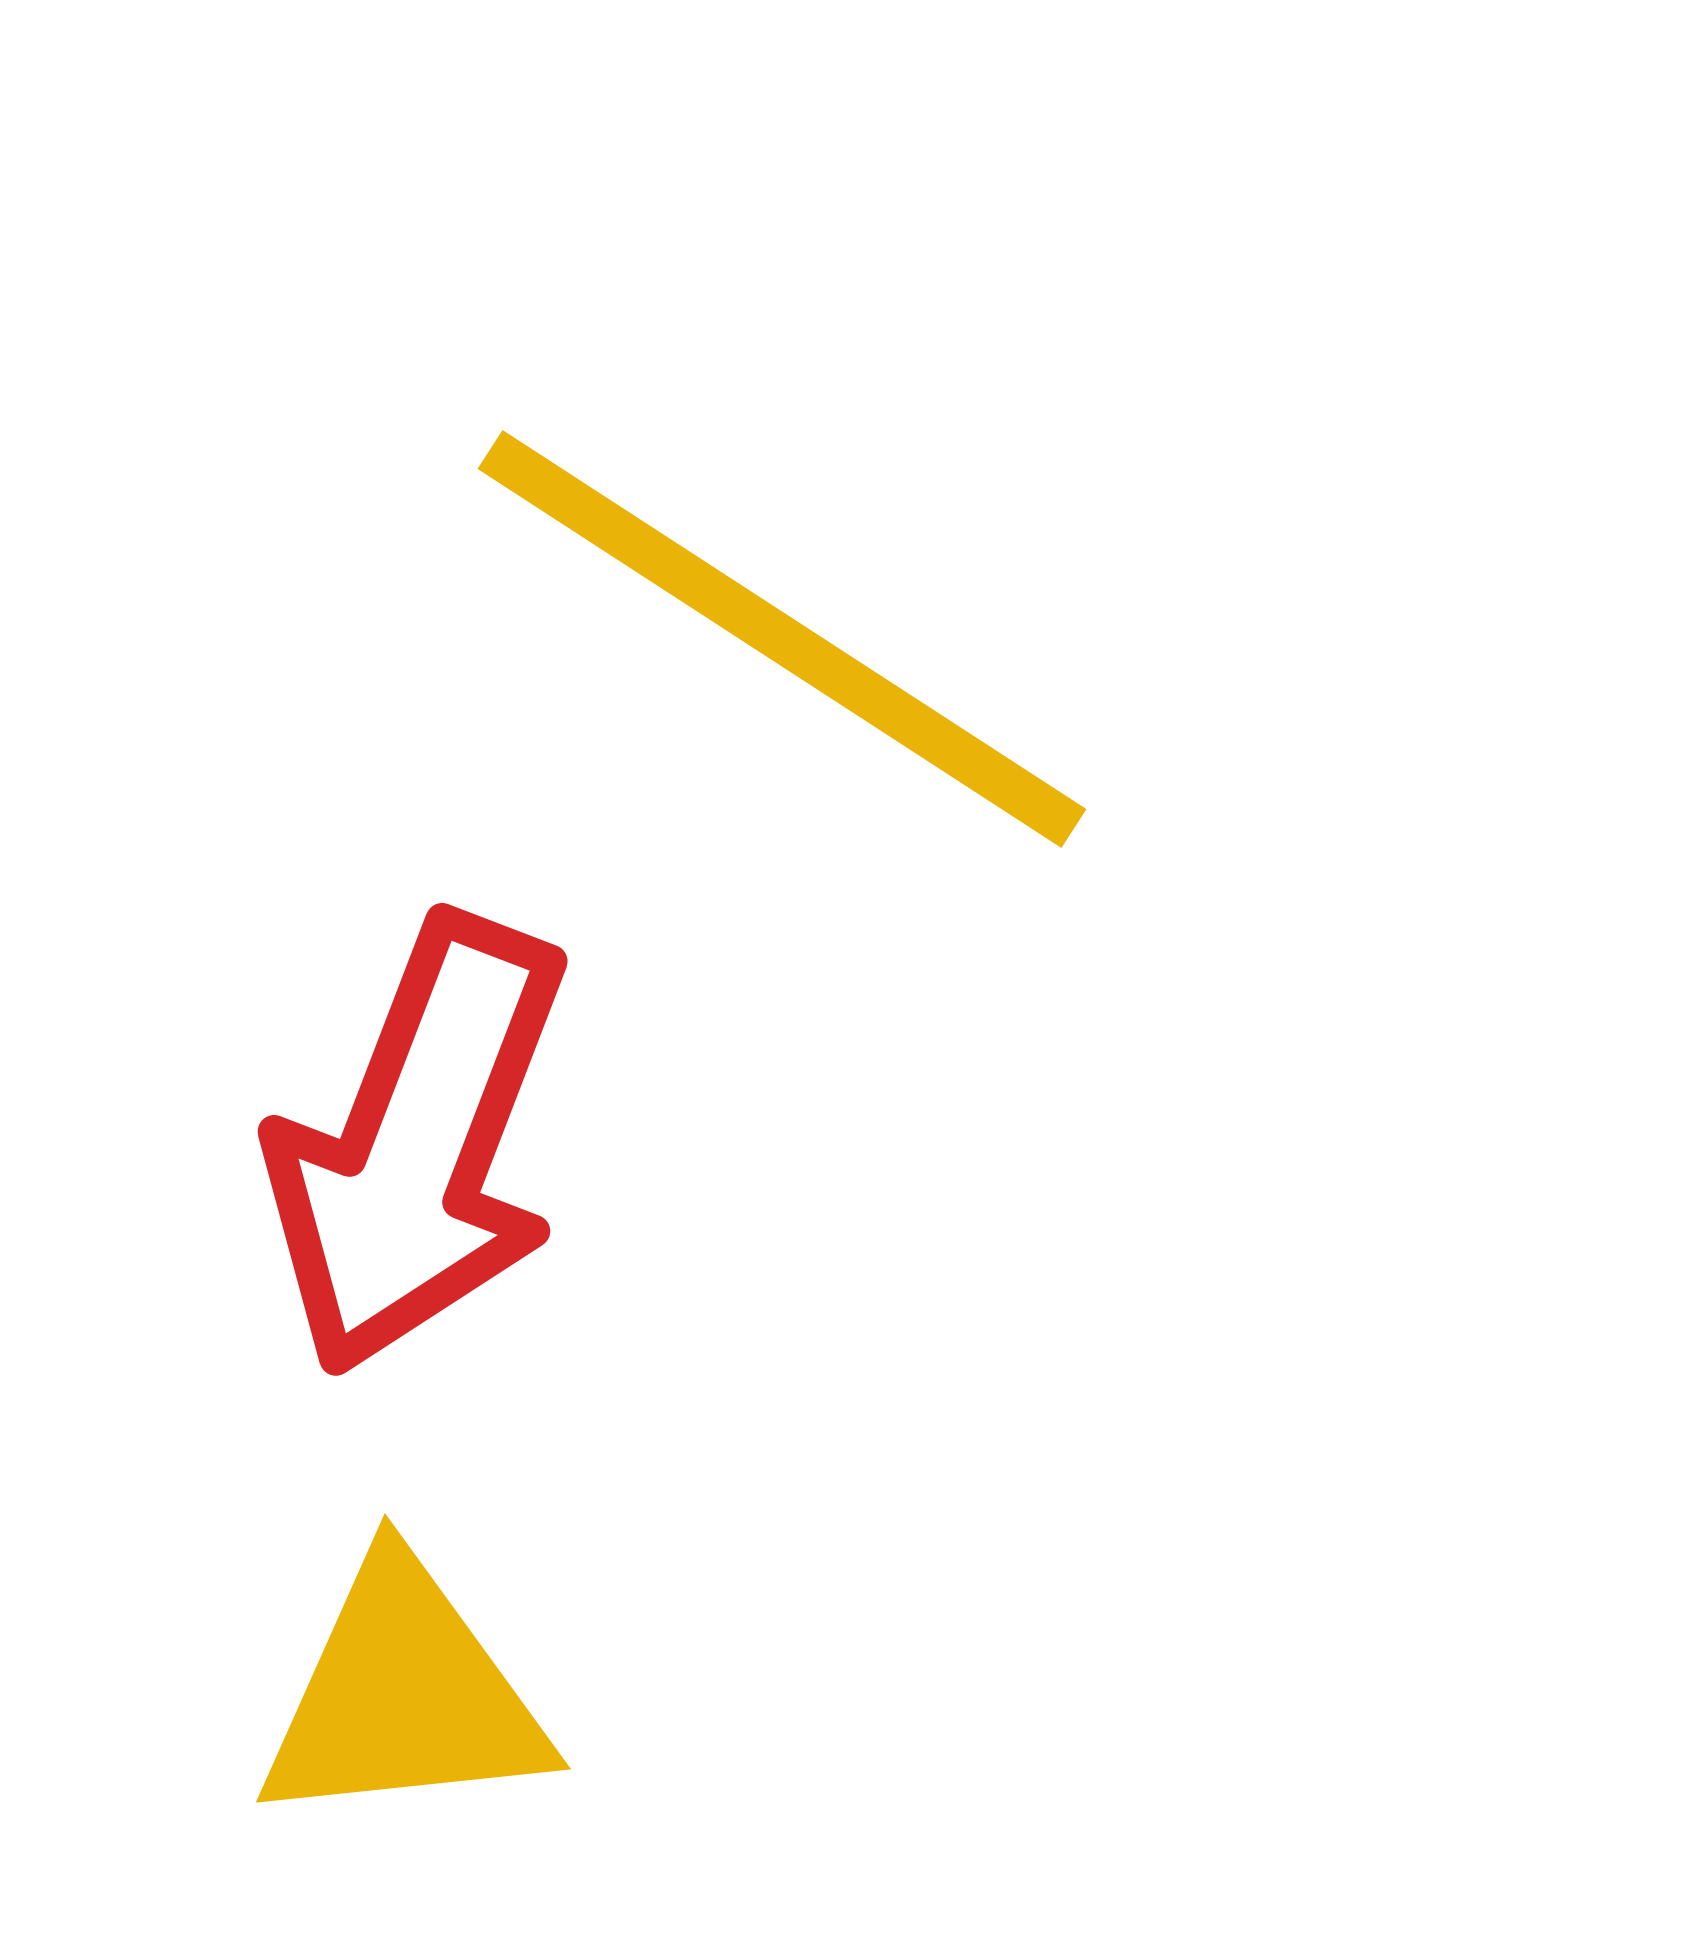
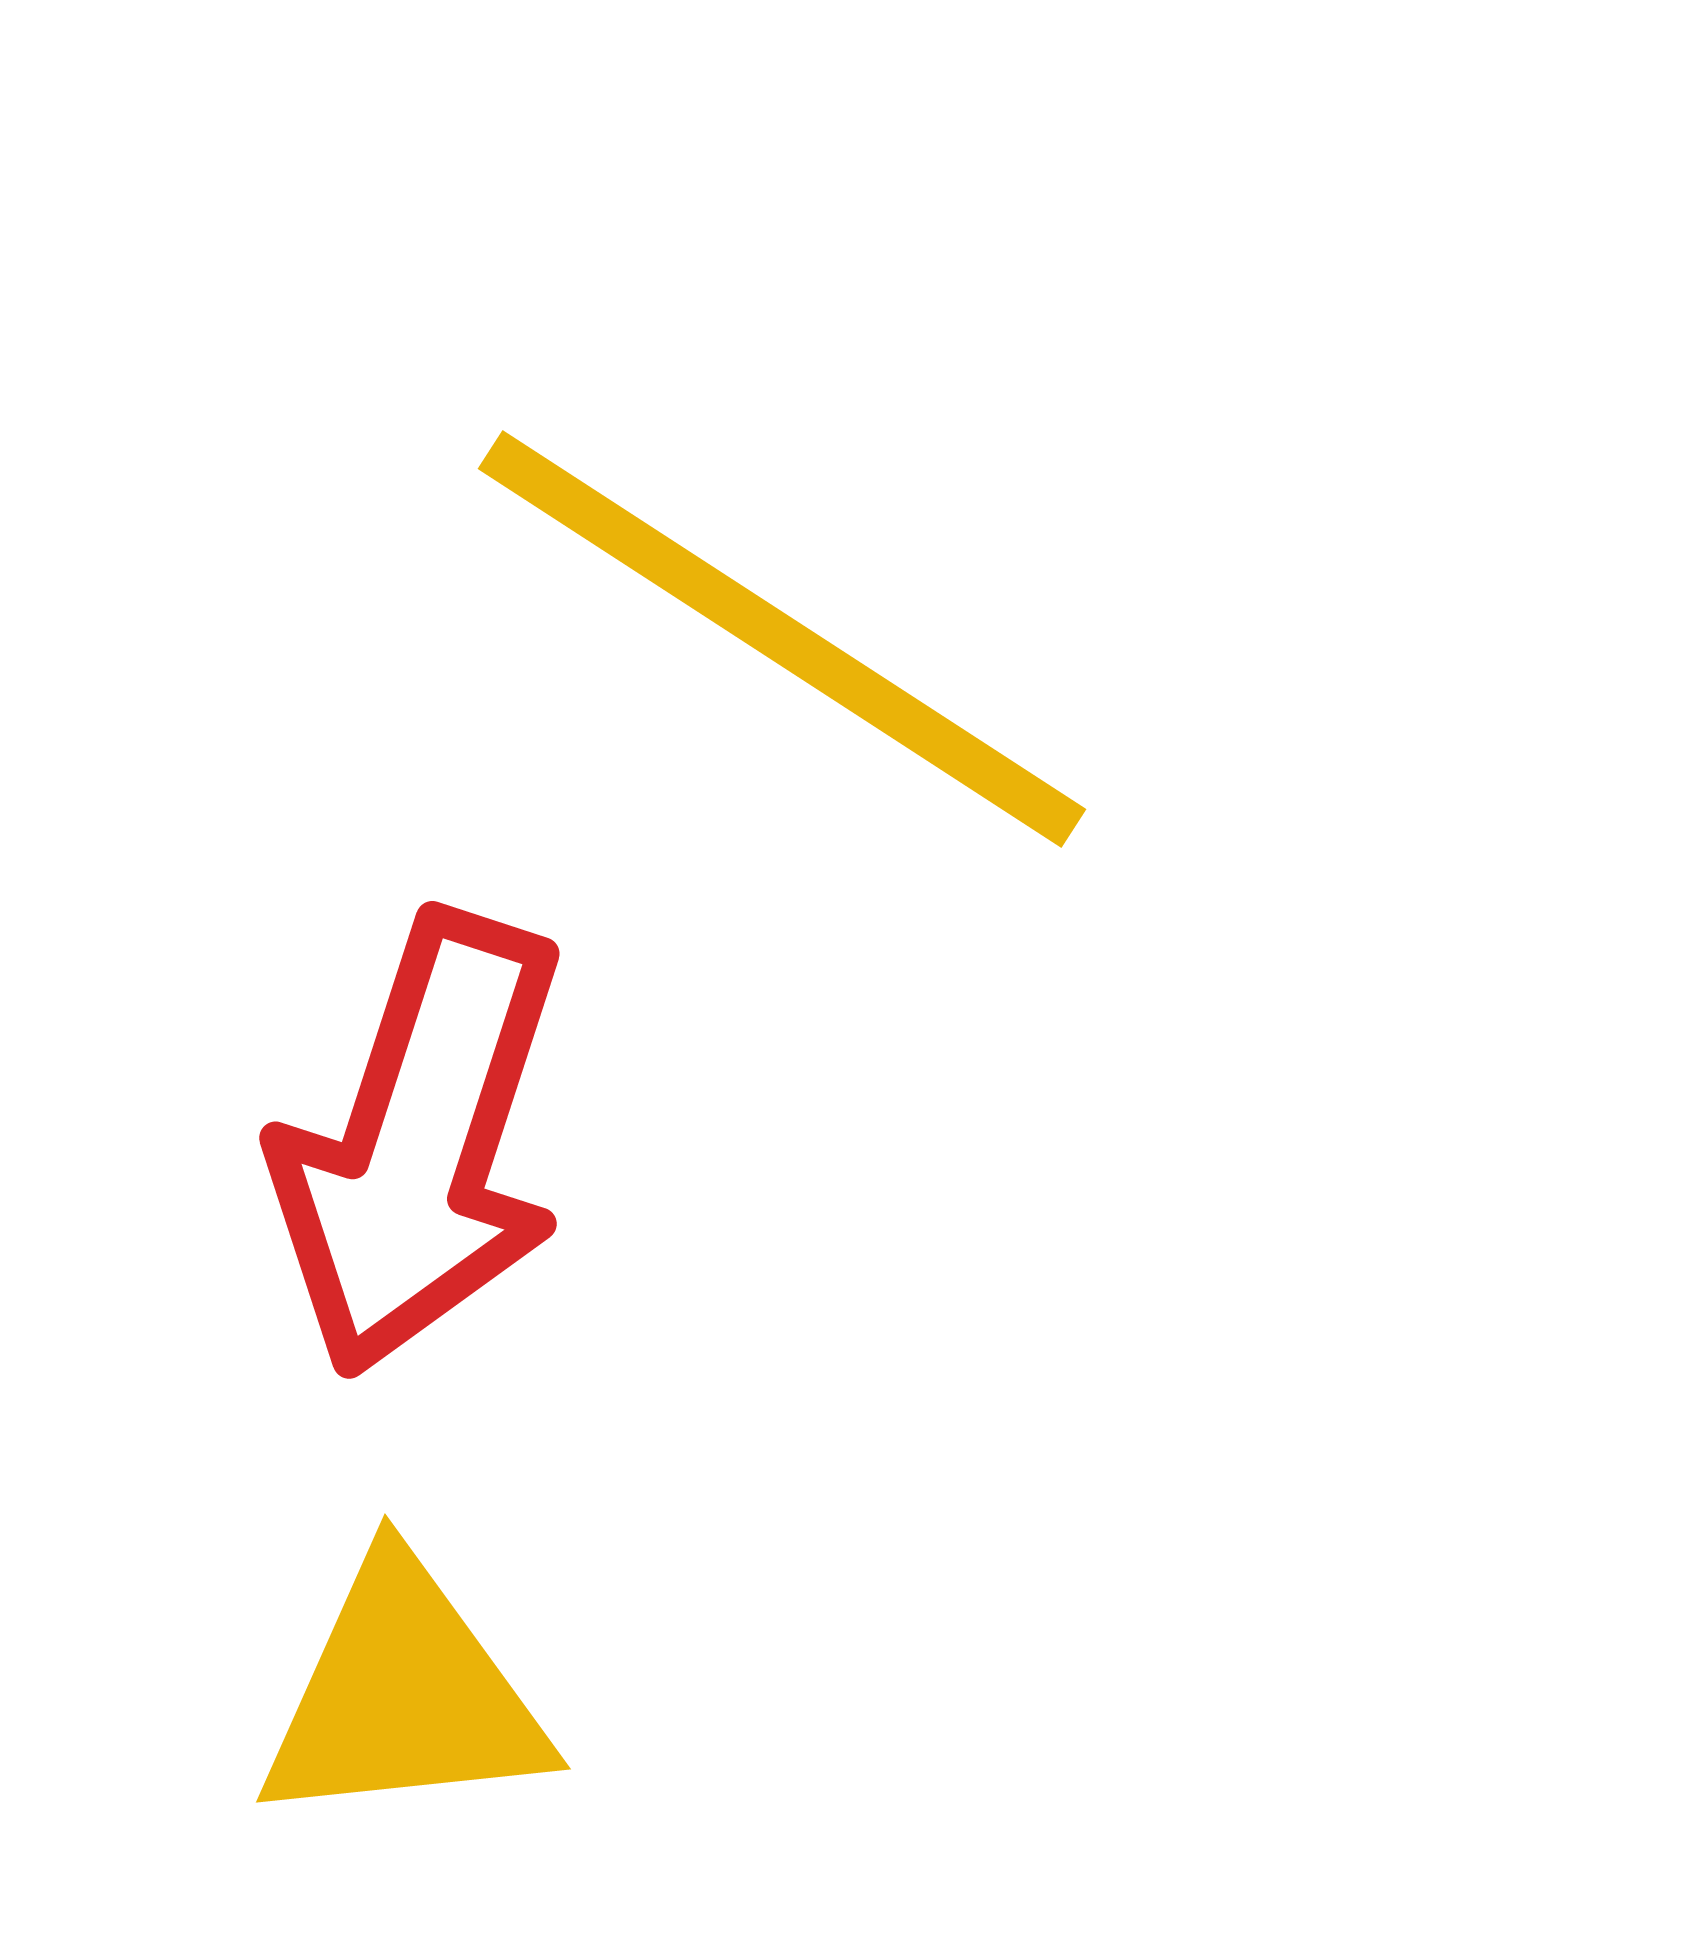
red arrow: moved 2 px right, 1 px up; rotated 3 degrees counterclockwise
